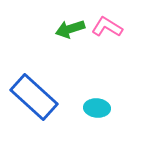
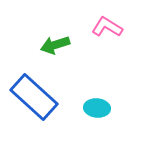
green arrow: moved 15 px left, 16 px down
